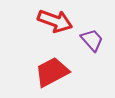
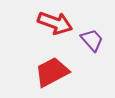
red arrow: moved 2 px down
